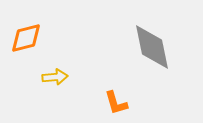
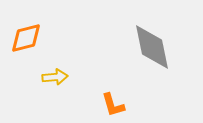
orange L-shape: moved 3 px left, 2 px down
